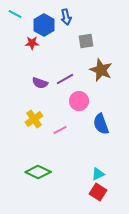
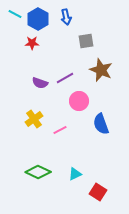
blue hexagon: moved 6 px left, 6 px up
purple line: moved 1 px up
cyan triangle: moved 23 px left
